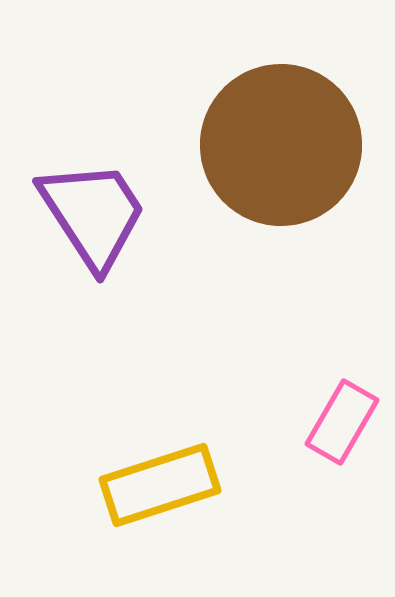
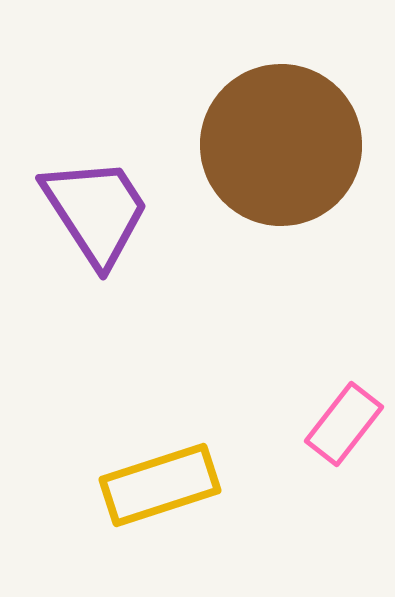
purple trapezoid: moved 3 px right, 3 px up
pink rectangle: moved 2 px right, 2 px down; rotated 8 degrees clockwise
